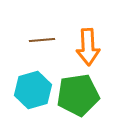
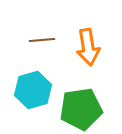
orange arrow: rotated 6 degrees counterclockwise
green pentagon: moved 3 px right, 14 px down
